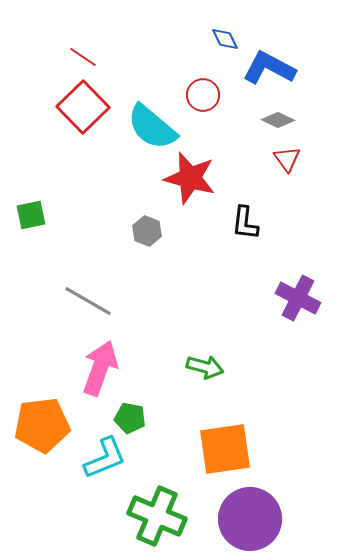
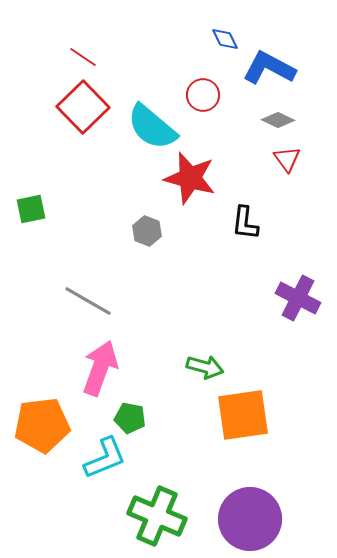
green square: moved 6 px up
orange square: moved 18 px right, 34 px up
